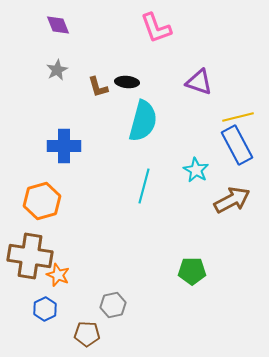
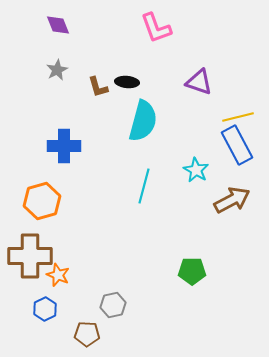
brown cross: rotated 9 degrees counterclockwise
